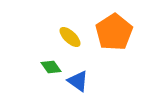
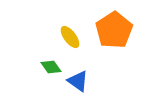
orange pentagon: moved 2 px up
yellow ellipse: rotated 10 degrees clockwise
